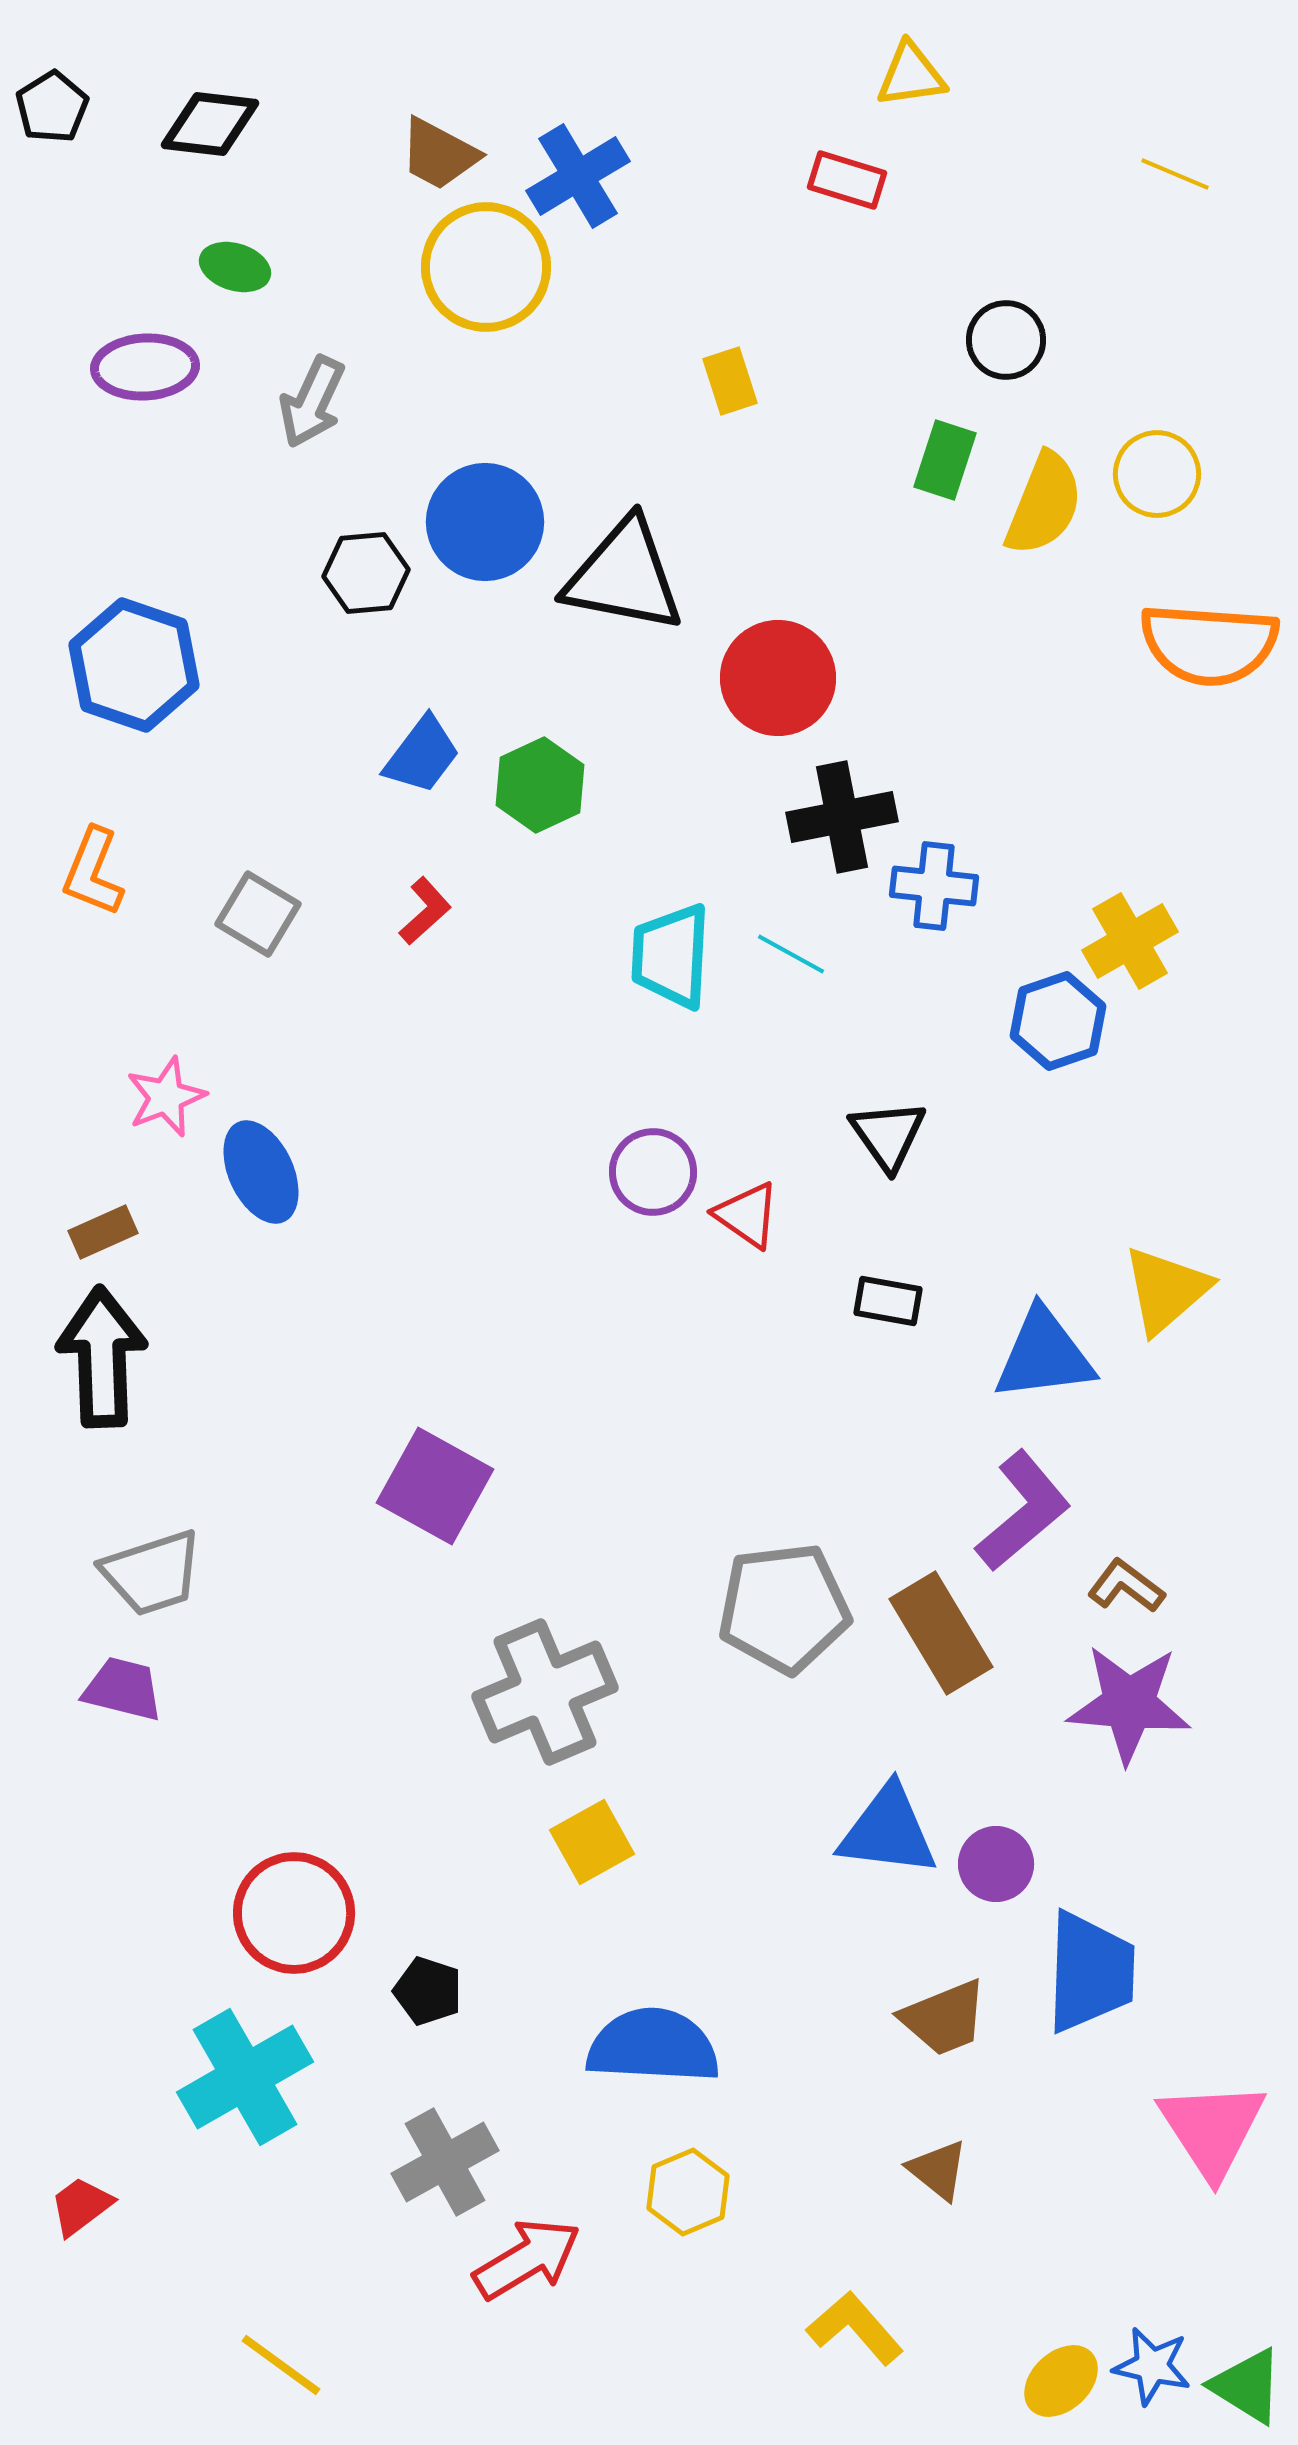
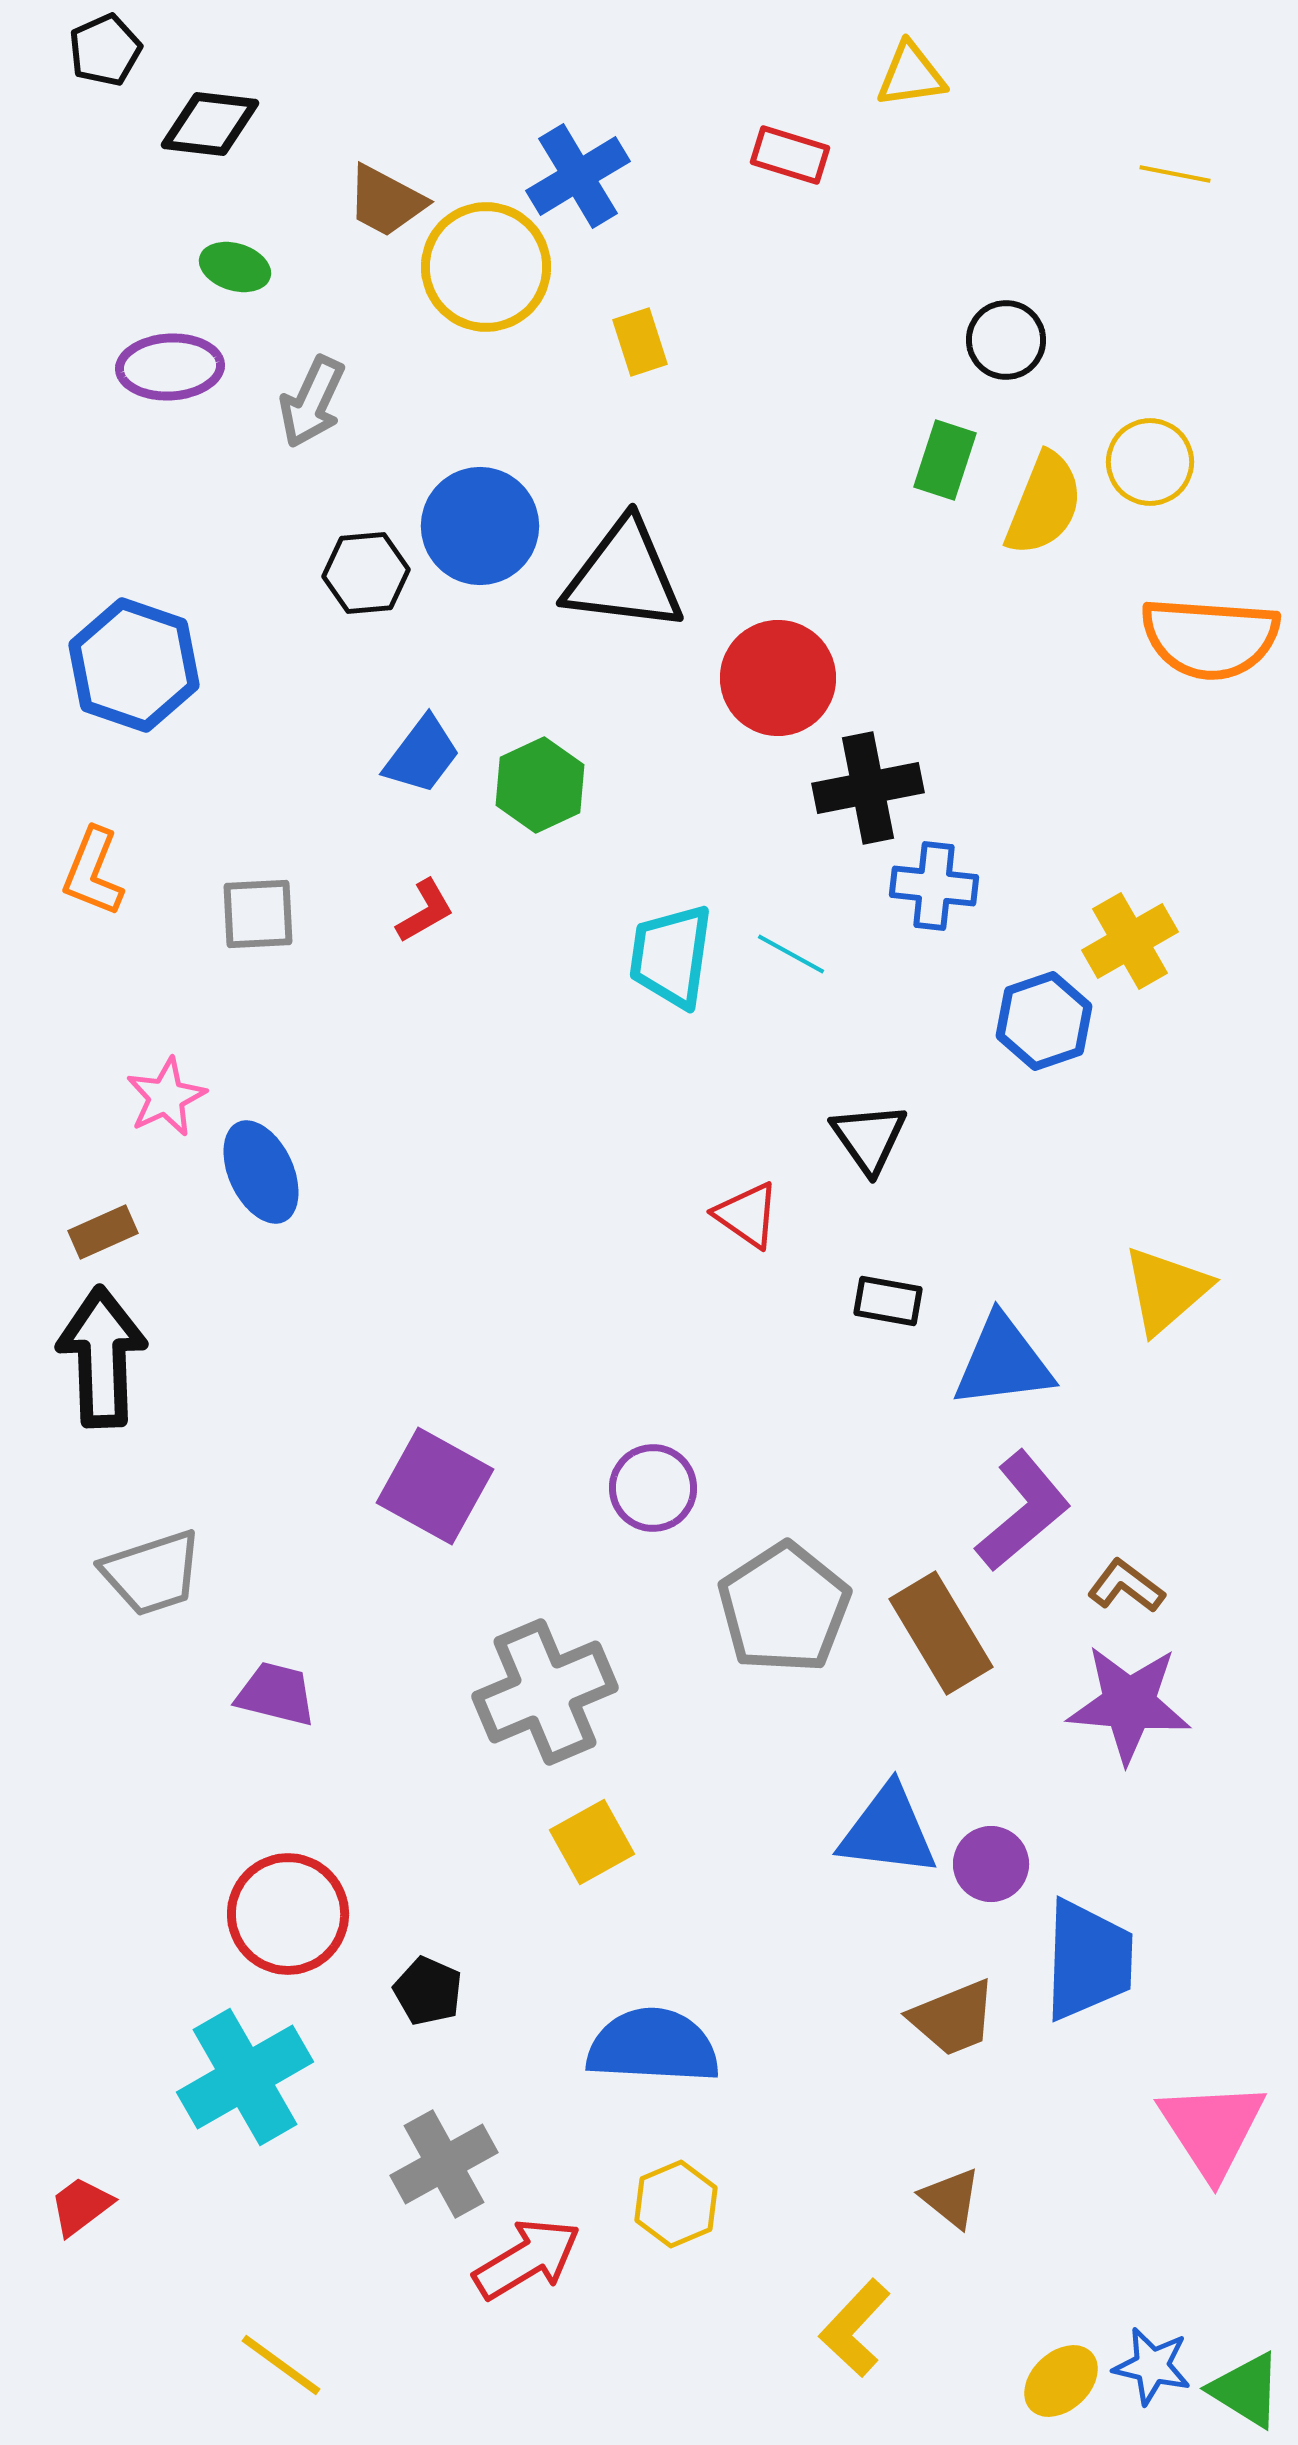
black pentagon at (52, 107): moved 53 px right, 57 px up; rotated 8 degrees clockwise
brown trapezoid at (439, 154): moved 53 px left, 47 px down
yellow line at (1175, 174): rotated 12 degrees counterclockwise
red rectangle at (847, 180): moved 57 px left, 25 px up
purple ellipse at (145, 367): moved 25 px right
yellow rectangle at (730, 381): moved 90 px left, 39 px up
yellow circle at (1157, 474): moved 7 px left, 12 px up
blue circle at (485, 522): moved 5 px left, 4 px down
black triangle at (624, 576): rotated 4 degrees counterclockwise
orange semicircle at (1209, 644): moved 1 px right, 6 px up
black cross at (842, 817): moved 26 px right, 29 px up
red L-shape at (425, 911): rotated 12 degrees clockwise
gray square at (258, 914): rotated 34 degrees counterclockwise
cyan trapezoid at (671, 956): rotated 5 degrees clockwise
blue hexagon at (1058, 1021): moved 14 px left
pink star at (166, 1097): rotated 4 degrees counterclockwise
black triangle at (888, 1135): moved 19 px left, 3 px down
purple circle at (653, 1172): moved 316 px down
blue triangle at (1044, 1355): moved 41 px left, 7 px down
gray pentagon at (784, 1608): rotated 26 degrees counterclockwise
purple trapezoid at (123, 1689): moved 153 px right, 5 px down
purple circle at (996, 1864): moved 5 px left
red circle at (294, 1913): moved 6 px left, 1 px down
blue trapezoid at (1090, 1972): moved 2 px left, 12 px up
black pentagon at (428, 1991): rotated 6 degrees clockwise
brown trapezoid at (944, 2018): moved 9 px right
gray cross at (445, 2162): moved 1 px left, 2 px down
brown triangle at (938, 2170): moved 13 px right, 28 px down
yellow hexagon at (688, 2192): moved 12 px left, 12 px down
yellow L-shape at (855, 2328): rotated 96 degrees counterclockwise
green triangle at (1247, 2386): moved 1 px left, 4 px down
